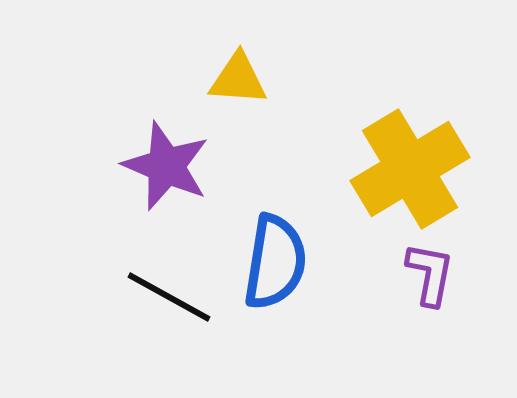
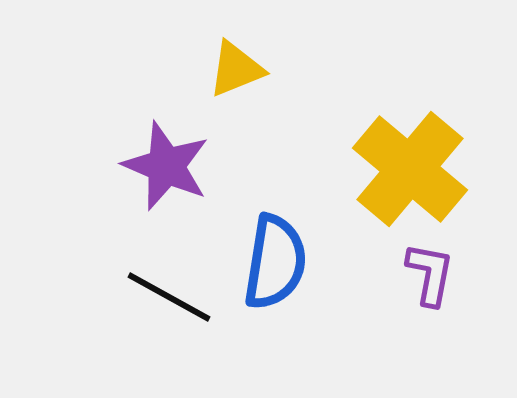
yellow triangle: moved 2 px left, 10 px up; rotated 26 degrees counterclockwise
yellow cross: rotated 19 degrees counterclockwise
